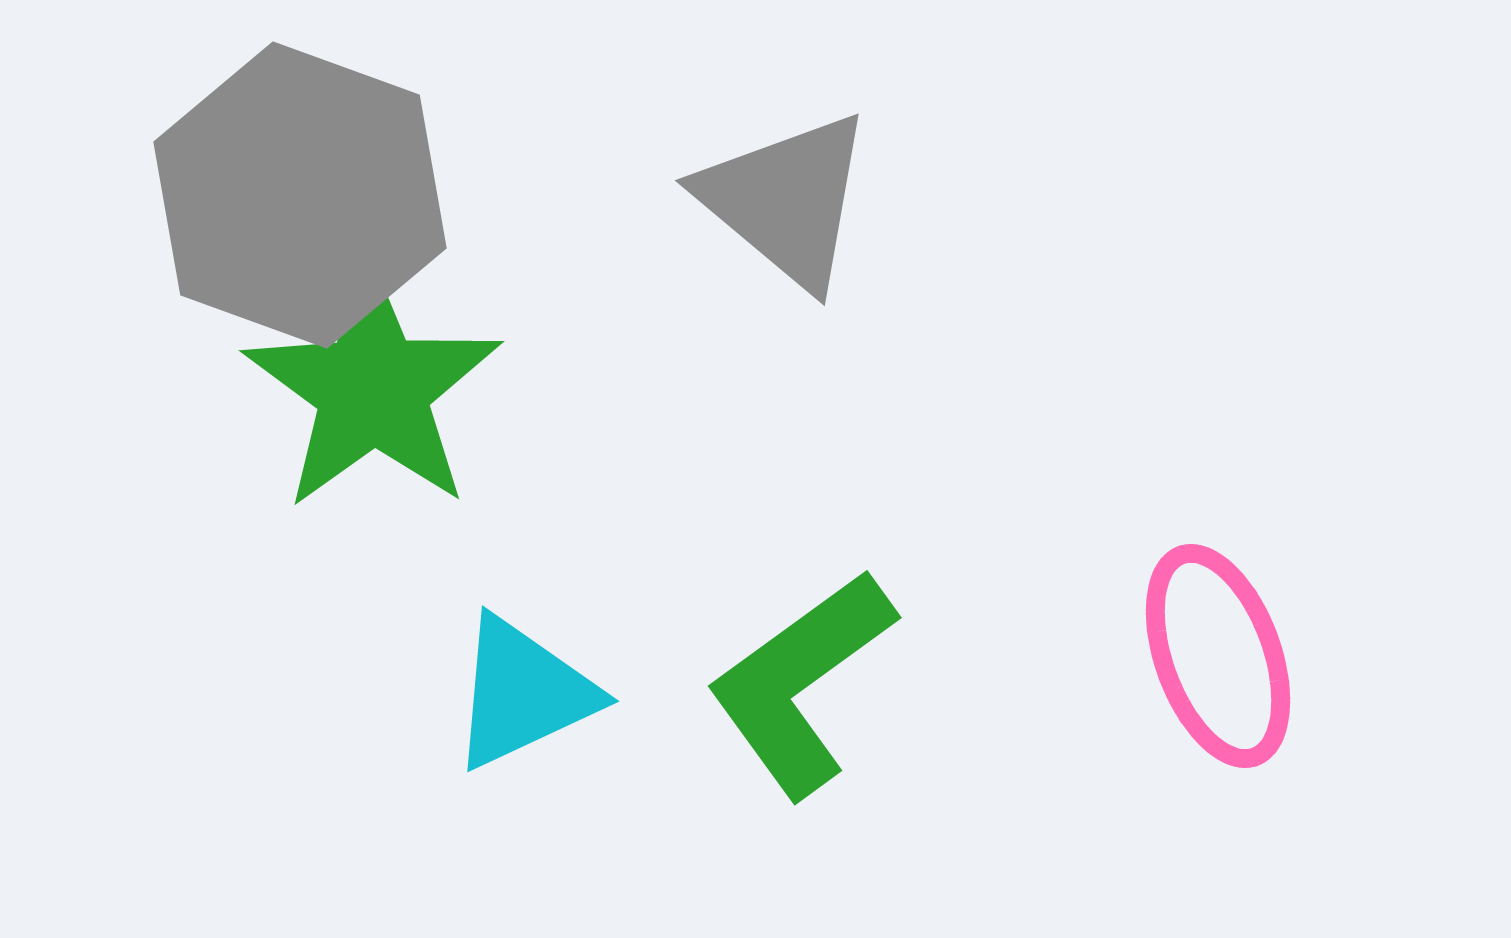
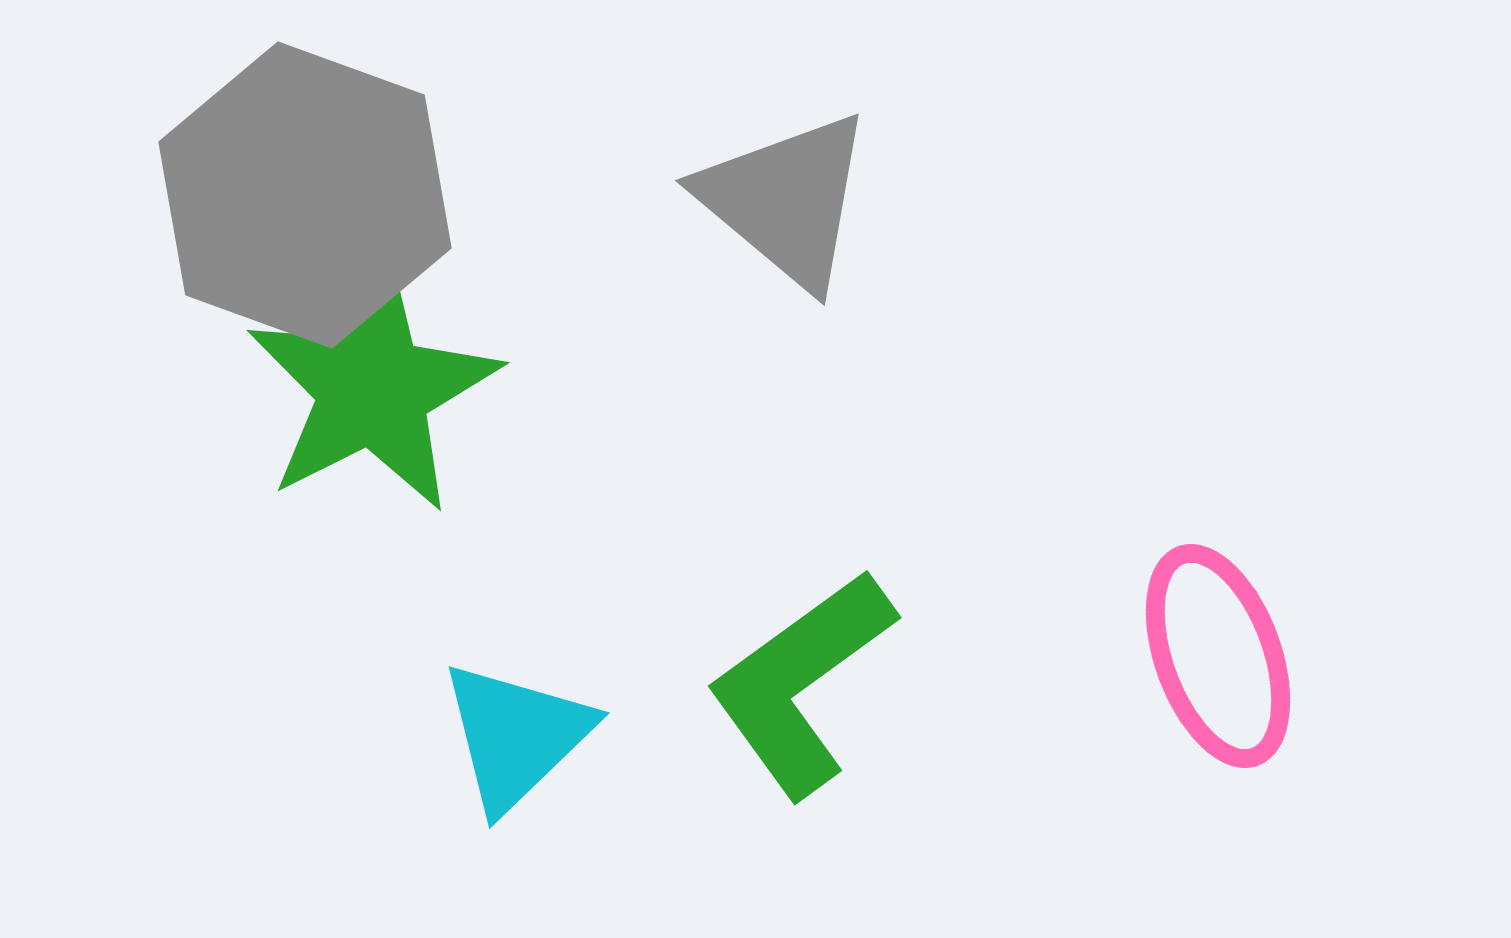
gray hexagon: moved 5 px right
green star: rotated 9 degrees clockwise
cyan triangle: moved 7 px left, 43 px down; rotated 19 degrees counterclockwise
